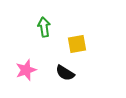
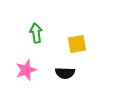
green arrow: moved 8 px left, 6 px down
black semicircle: rotated 30 degrees counterclockwise
